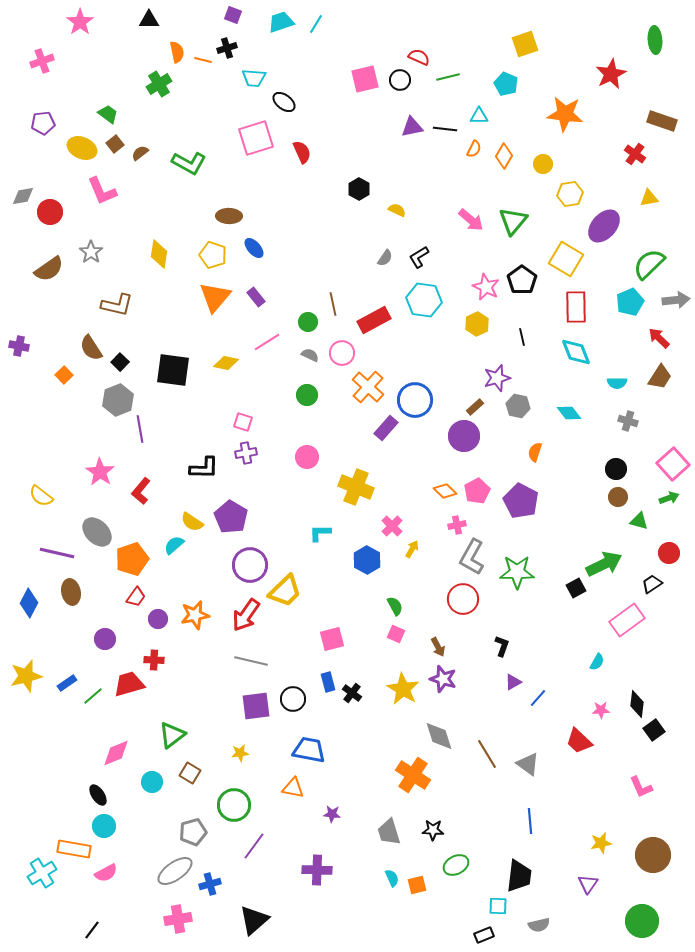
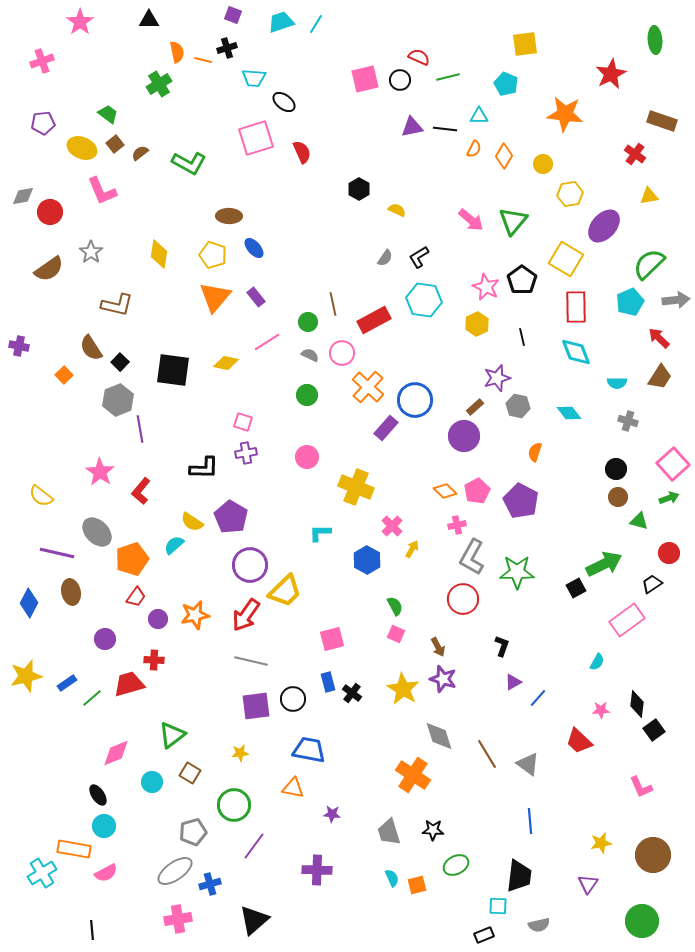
yellow square at (525, 44): rotated 12 degrees clockwise
yellow triangle at (649, 198): moved 2 px up
green line at (93, 696): moved 1 px left, 2 px down
black line at (92, 930): rotated 42 degrees counterclockwise
